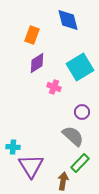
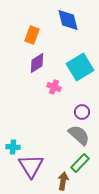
gray semicircle: moved 6 px right, 1 px up
